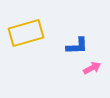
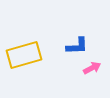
yellow rectangle: moved 2 px left, 22 px down
